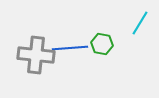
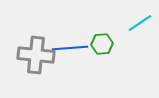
cyan line: rotated 25 degrees clockwise
green hexagon: rotated 15 degrees counterclockwise
